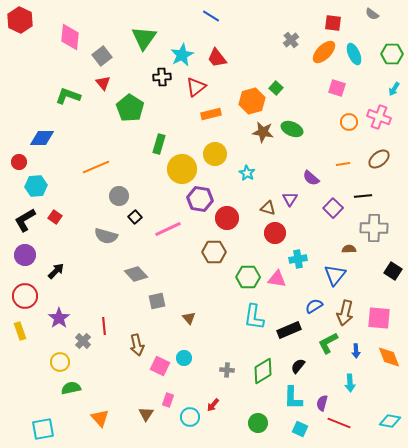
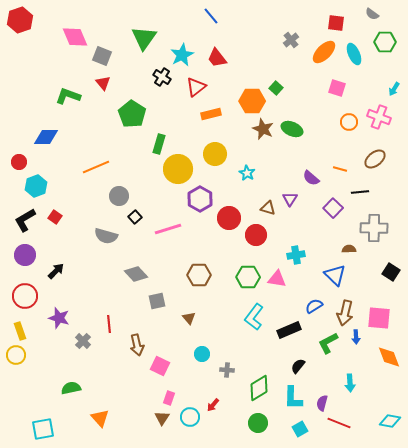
blue line at (211, 16): rotated 18 degrees clockwise
red hexagon at (20, 20): rotated 15 degrees clockwise
red square at (333, 23): moved 3 px right
pink diamond at (70, 37): moved 5 px right; rotated 28 degrees counterclockwise
green hexagon at (392, 54): moved 7 px left, 12 px up
gray square at (102, 56): rotated 30 degrees counterclockwise
black cross at (162, 77): rotated 36 degrees clockwise
orange hexagon at (252, 101): rotated 15 degrees clockwise
green pentagon at (130, 108): moved 2 px right, 6 px down
brown star at (263, 132): moved 3 px up; rotated 15 degrees clockwise
blue diamond at (42, 138): moved 4 px right, 1 px up
brown ellipse at (379, 159): moved 4 px left
orange line at (343, 164): moved 3 px left, 5 px down; rotated 24 degrees clockwise
yellow circle at (182, 169): moved 4 px left
cyan hexagon at (36, 186): rotated 15 degrees counterclockwise
black line at (363, 196): moved 3 px left, 4 px up
purple hexagon at (200, 199): rotated 20 degrees clockwise
red circle at (227, 218): moved 2 px right
pink line at (168, 229): rotated 8 degrees clockwise
red circle at (275, 233): moved 19 px left, 2 px down
brown hexagon at (214, 252): moved 15 px left, 23 px down
cyan cross at (298, 259): moved 2 px left, 4 px up
black square at (393, 271): moved 2 px left, 1 px down
blue triangle at (335, 275): rotated 25 degrees counterclockwise
cyan L-shape at (254, 317): rotated 28 degrees clockwise
purple star at (59, 318): rotated 20 degrees counterclockwise
red line at (104, 326): moved 5 px right, 2 px up
blue arrow at (356, 351): moved 14 px up
cyan circle at (184, 358): moved 18 px right, 4 px up
yellow circle at (60, 362): moved 44 px left, 7 px up
green diamond at (263, 371): moved 4 px left, 17 px down
pink rectangle at (168, 400): moved 1 px right, 2 px up
brown triangle at (146, 414): moved 16 px right, 4 px down
cyan square at (300, 429): rotated 35 degrees clockwise
